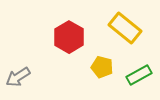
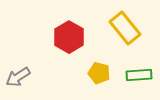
yellow rectangle: rotated 12 degrees clockwise
yellow pentagon: moved 3 px left, 6 px down
green rectangle: rotated 25 degrees clockwise
